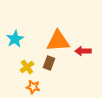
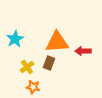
orange triangle: moved 1 px left, 1 px down
